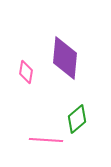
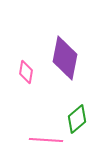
purple diamond: rotated 6 degrees clockwise
